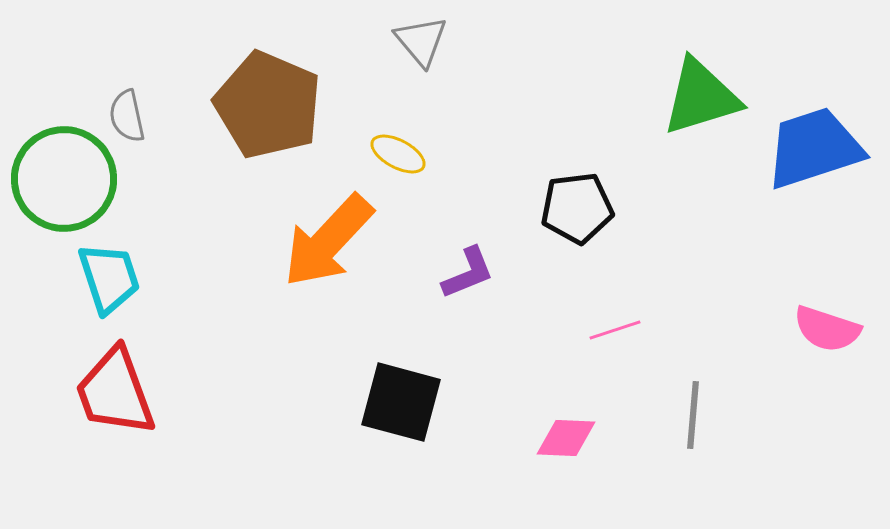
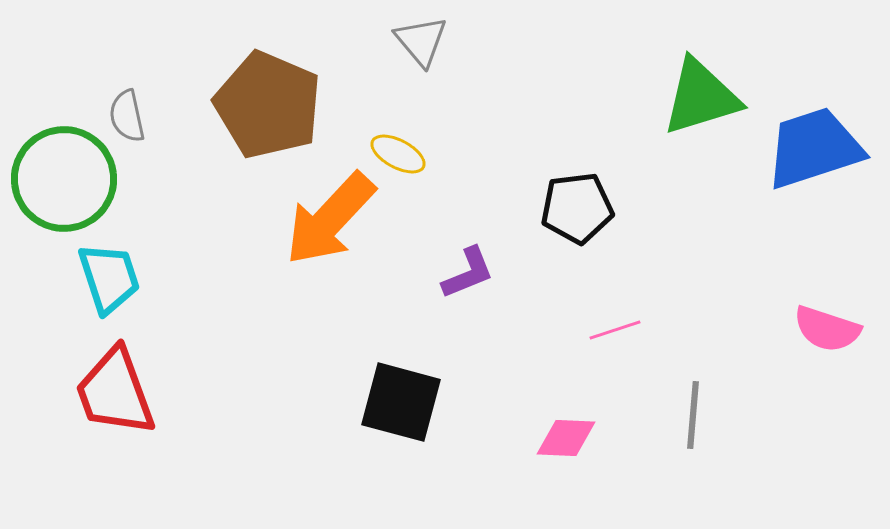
orange arrow: moved 2 px right, 22 px up
